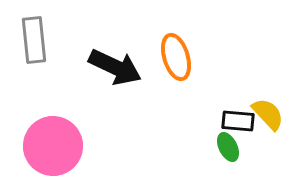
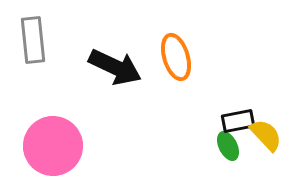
gray rectangle: moved 1 px left
yellow semicircle: moved 2 px left, 21 px down
black rectangle: rotated 16 degrees counterclockwise
green ellipse: moved 1 px up
